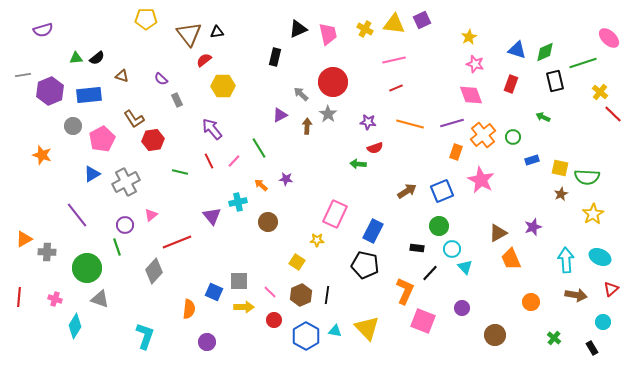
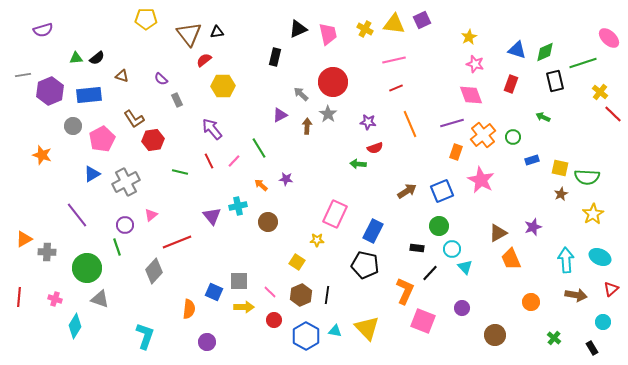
orange line at (410, 124): rotated 52 degrees clockwise
cyan cross at (238, 202): moved 4 px down
